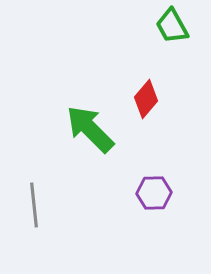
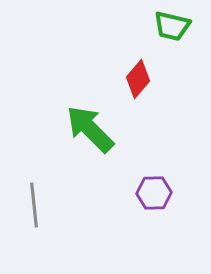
green trapezoid: rotated 48 degrees counterclockwise
red diamond: moved 8 px left, 20 px up
